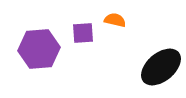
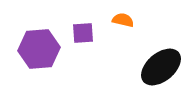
orange semicircle: moved 8 px right
